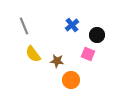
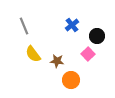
black circle: moved 1 px down
pink square: rotated 24 degrees clockwise
